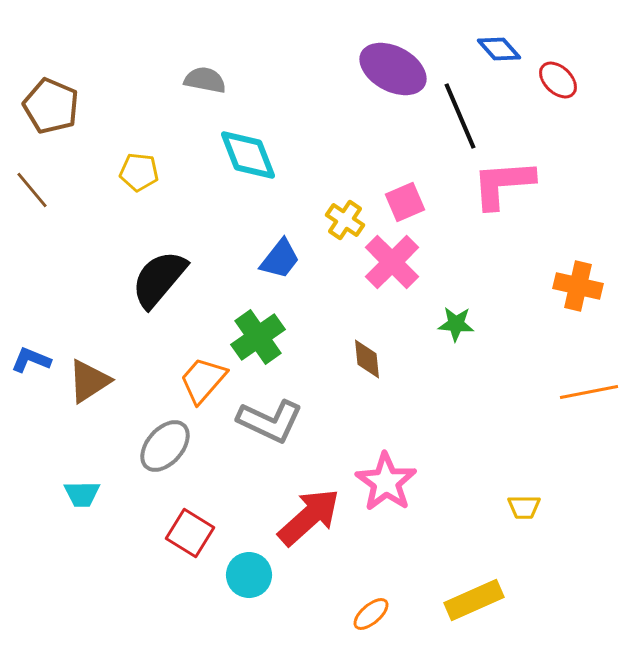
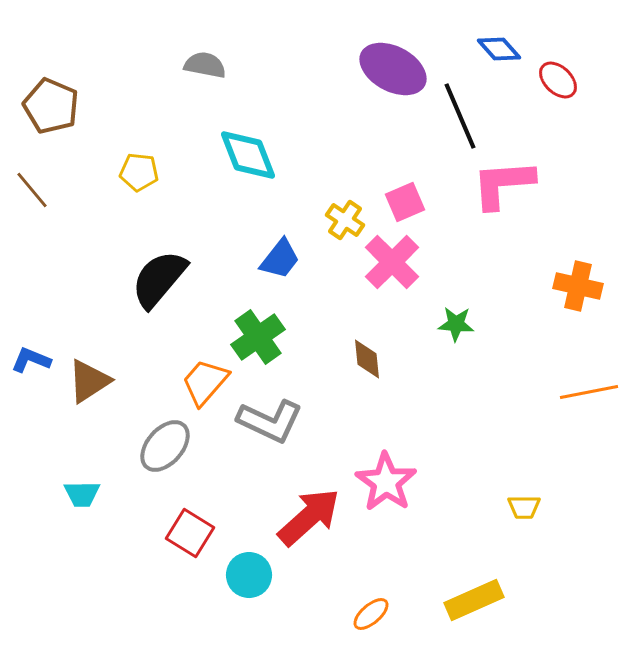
gray semicircle: moved 15 px up
orange trapezoid: moved 2 px right, 2 px down
